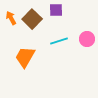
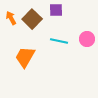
cyan line: rotated 30 degrees clockwise
